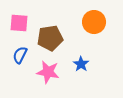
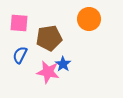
orange circle: moved 5 px left, 3 px up
brown pentagon: moved 1 px left
blue star: moved 18 px left
